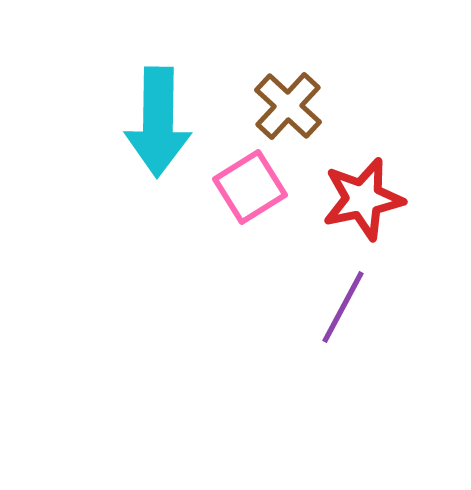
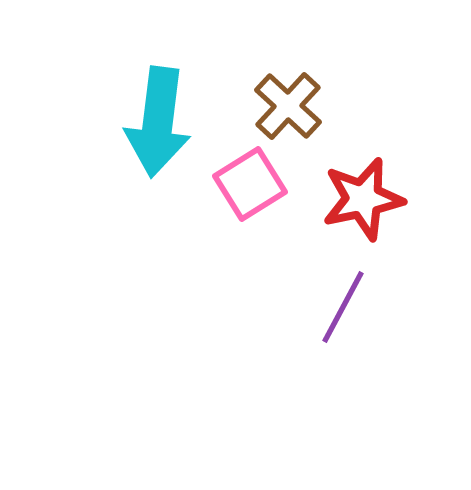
cyan arrow: rotated 6 degrees clockwise
pink square: moved 3 px up
